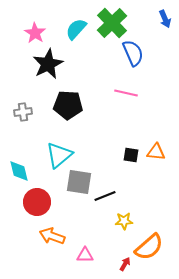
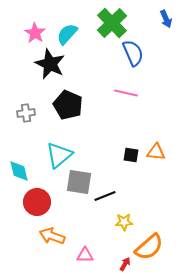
blue arrow: moved 1 px right
cyan semicircle: moved 9 px left, 5 px down
black star: moved 2 px right; rotated 20 degrees counterclockwise
black pentagon: rotated 20 degrees clockwise
gray cross: moved 3 px right, 1 px down
yellow star: moved 1 px down
